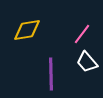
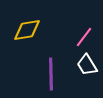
pink line: moved 2 px right, 3 px down
white trapezoid: moved 3 px down; rotated 10 degrees clockwise
